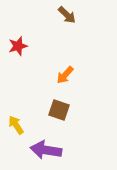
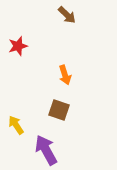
orange arrow: rotated 60 degrees counterclockwise
purple arrow: rotated 52 degrees clockwise
